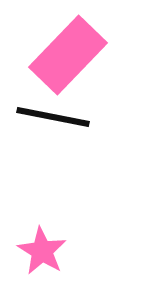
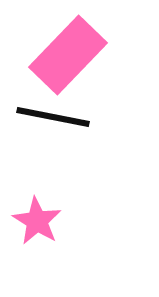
pink star: moved 5 px left, 30 px up
